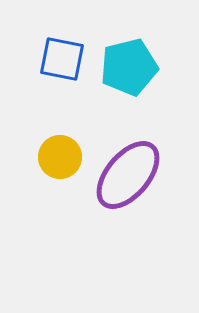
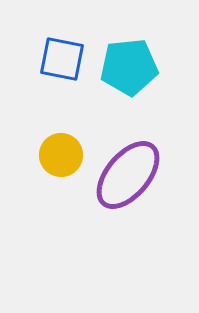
cyan pentagon: rotated 8 degrees clockwise
yellow circle: moved 1 px right, 2 px up
